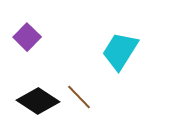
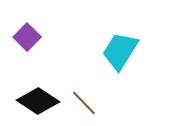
brown line: moved 5 px right, 6 px down
